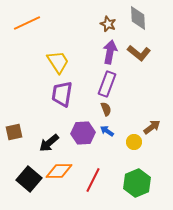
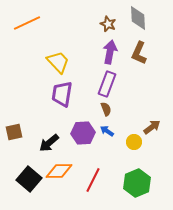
brown L-shape: rotated 75 degrees clockwise
yellow trapezoid: rotated 10 degrees counterclockwise
